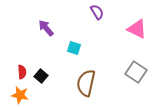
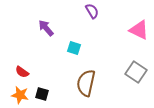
purple semicircle: moved 5 px left, 1 px up
pink triangle: moved 2 px right, 1 px down
red semicircle: rotated 128 degrees clockwise
black square: moved 1 px right, 18 px down; rotated 24 degrees counterclockwise
